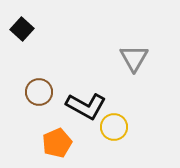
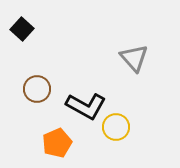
gray triangle: rotated 12 degrees counterclockwise
brown circle: moved 2 px left, 3 px up
yellow circle: moved 2 px right
